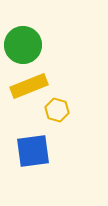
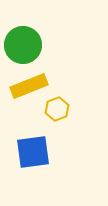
yellow hexagon: moved 1 px up; rotated 25 degrees clockwise
blue square: moved 1 px down
